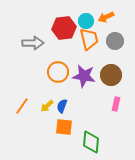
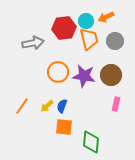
gray arrow: rotated 10 degrees counterclockwise
